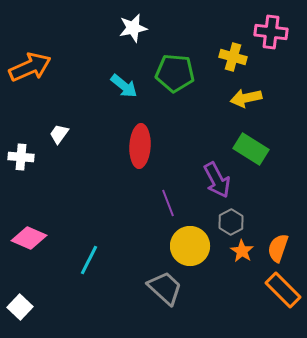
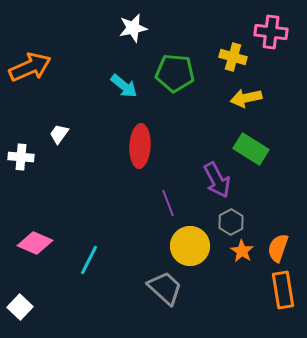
pink diamond: moved 6 px right, 5 px down
orange rectangle: rotated 36 degrees clockwise
